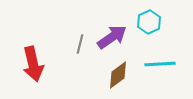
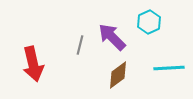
purple arrow: rotated 100 degrees counterclockwise
gray line: moved 1 px down
cyan line: moved 9 px right, 4 px down
